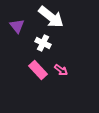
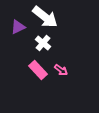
white arrow: moved 6 px left
purple triangle: moved 1 px right, 1 px down; rotated 42 degrees clockwise
white cross: rotated 14 degrees clockwise
